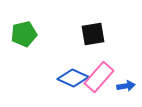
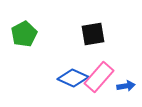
green pentagon: rotated 15 degrees counterclockwise
